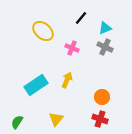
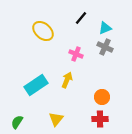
pink cross: moved 4 px right, 6 px down
red cross: rotated 21 degrees counterclockwise
